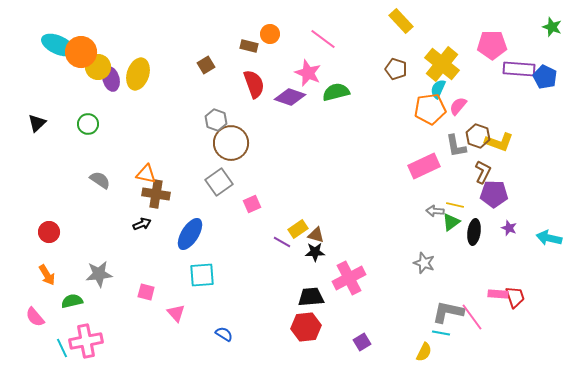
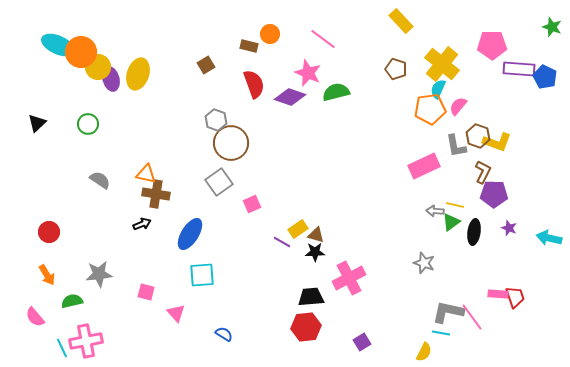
yellow L-shape at (499, 142): moved 2 px left
